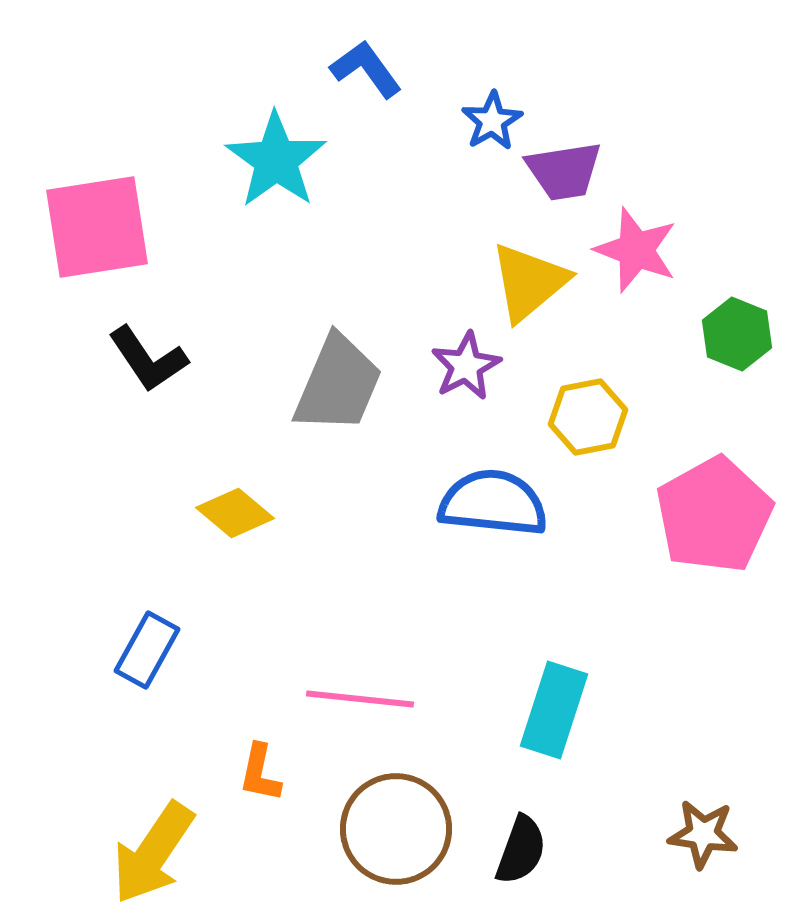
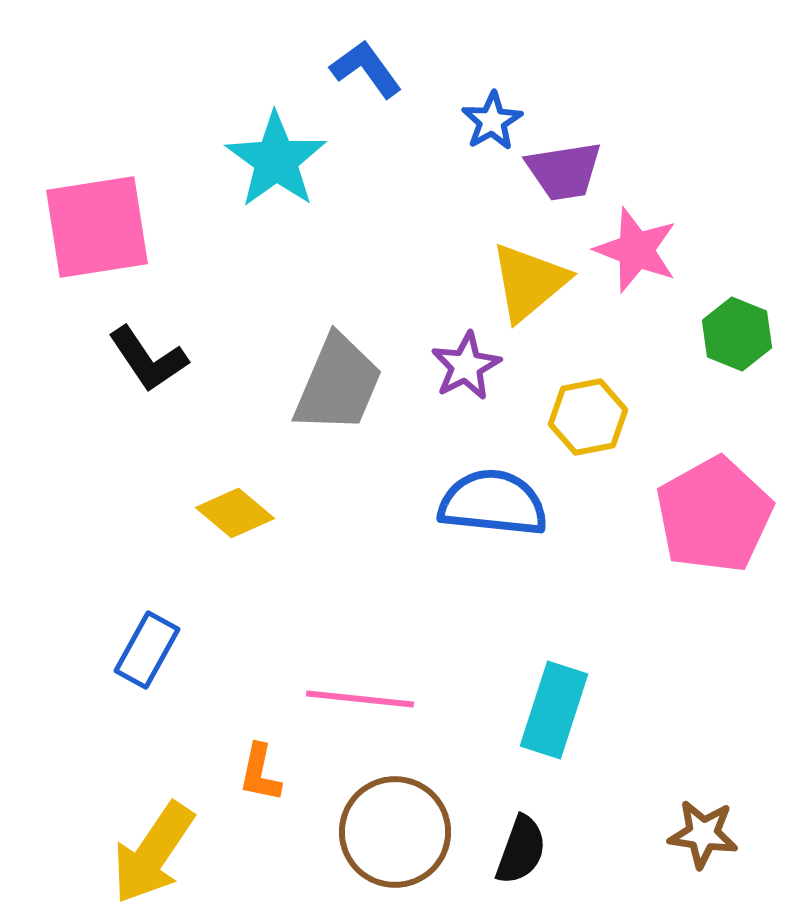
brown circle: moved 1 px left, 3 px down
